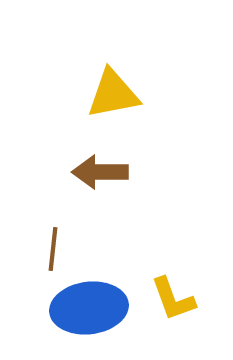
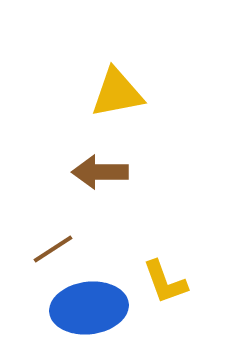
yellow triangle: moved 4 px right, 1 px up
brown line: rotated 51 degrees clockwise
yellow L-shape: moved 8 px left, 17 px up
